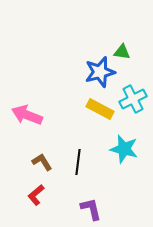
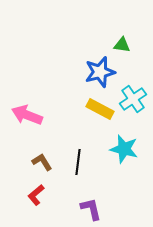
green triangle: moved 7 px up
cyan cross: rotated 8 degrees counterclockwise
